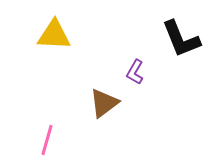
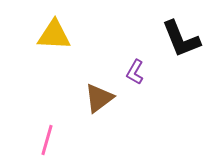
brown triangle: moved 5 px left, 5 px up
